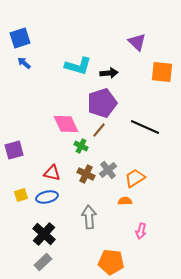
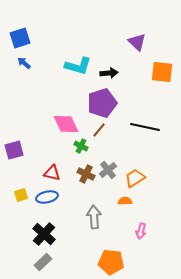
black line: rotated 12 degrees counterclockwise
gray arrow: moved 5 px right
